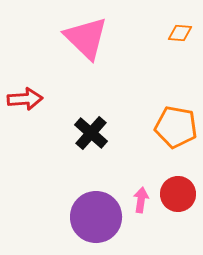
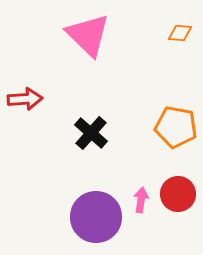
pink triangle: moved 2 px right, 3 px up
